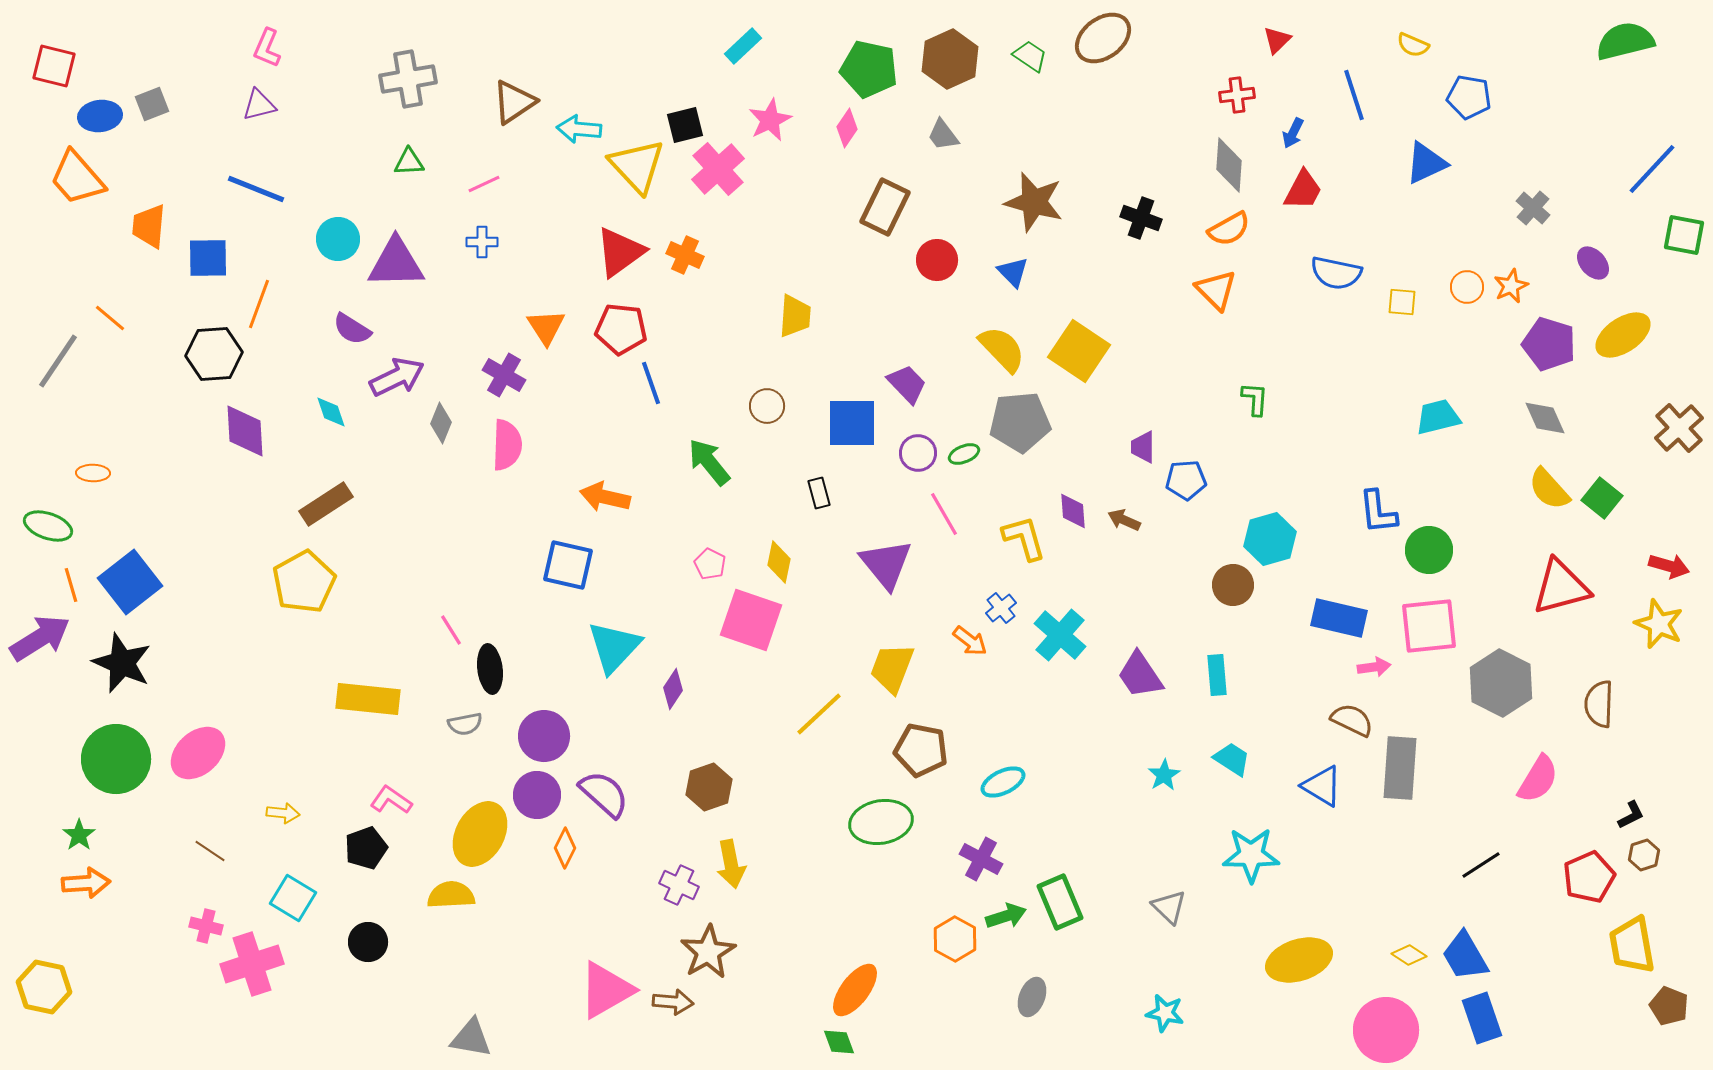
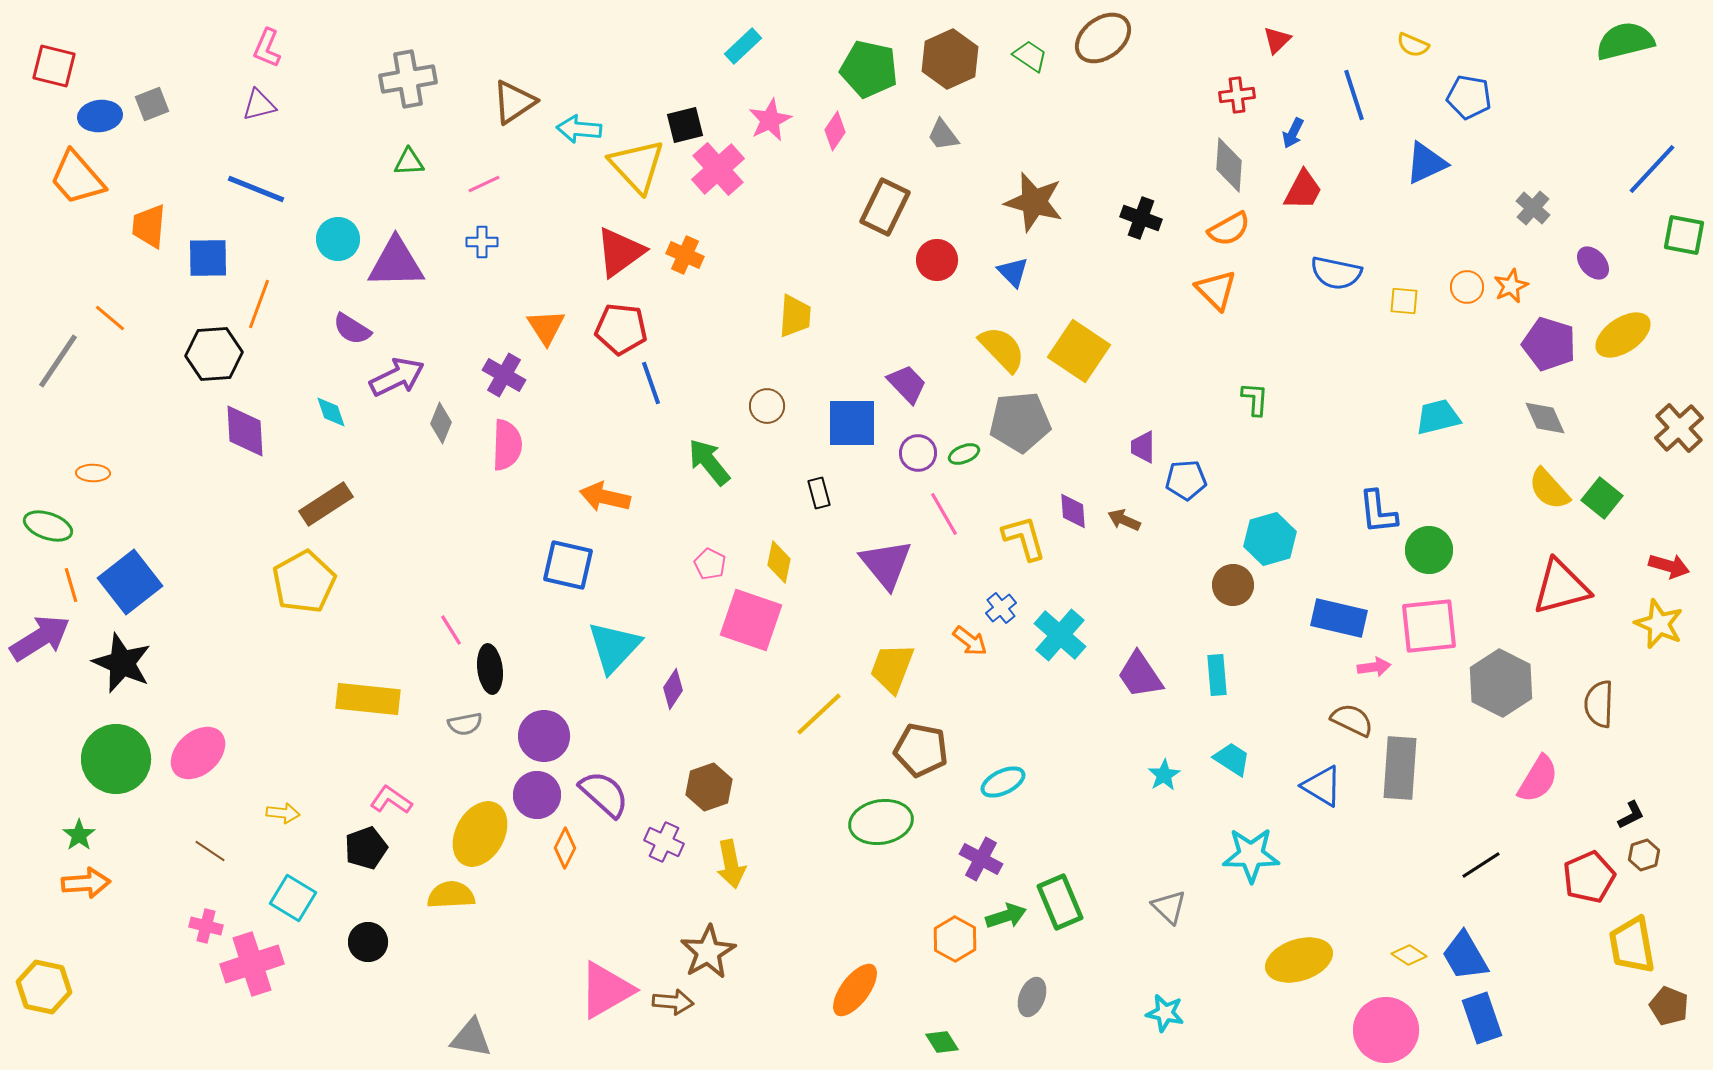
pink diamond at (847, 128): moved 12 px left, 3 px down
yellow square at (1402, 302): moved 2 px right, 1 px up
purple cross at (679, 885): moved 15 px left, 43 px up
green diamond at (839, 1042): moved 103 px right; rotated 12 degrees counterclockwise
